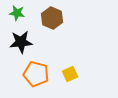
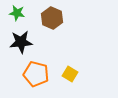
yellow square: rotated 35 degrees counterclockwise
